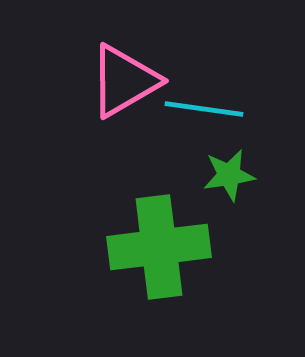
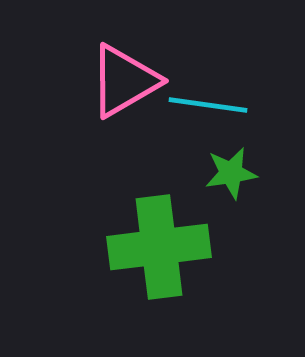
cyan line: moved 4 px right, 4 px up
green star: moved 2 px right, 2 px up
